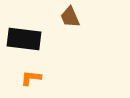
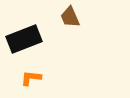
black rectangle: rotated 28 degrees counterclockwise
